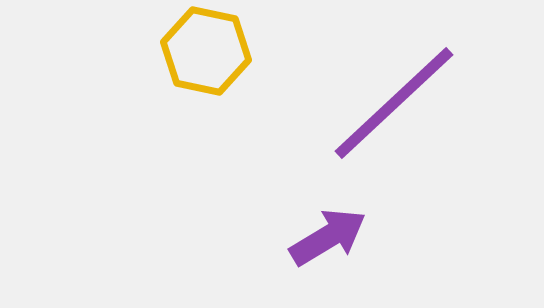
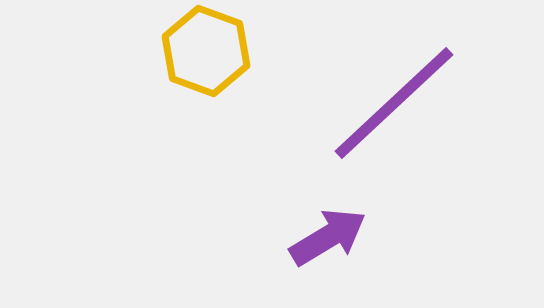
yellow hexagon: rotated 8 degrees clockwise
